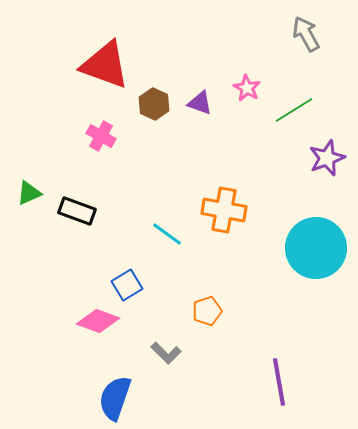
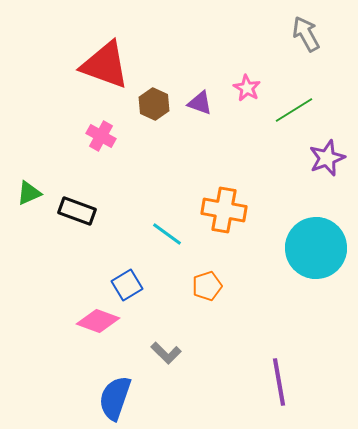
orange pentagon: moved 25 px up
